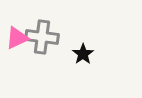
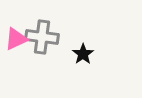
pink triangle: moved 1 px left, 1 px down
